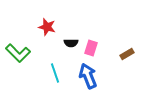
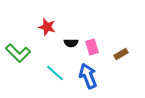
pink rectangle: moved 1 px right, 1 px up; rotated 35 degrees counterclockwise
brown rectangle: moved 6 px left
cyan line: rotated 30 degrees counterclockwise
